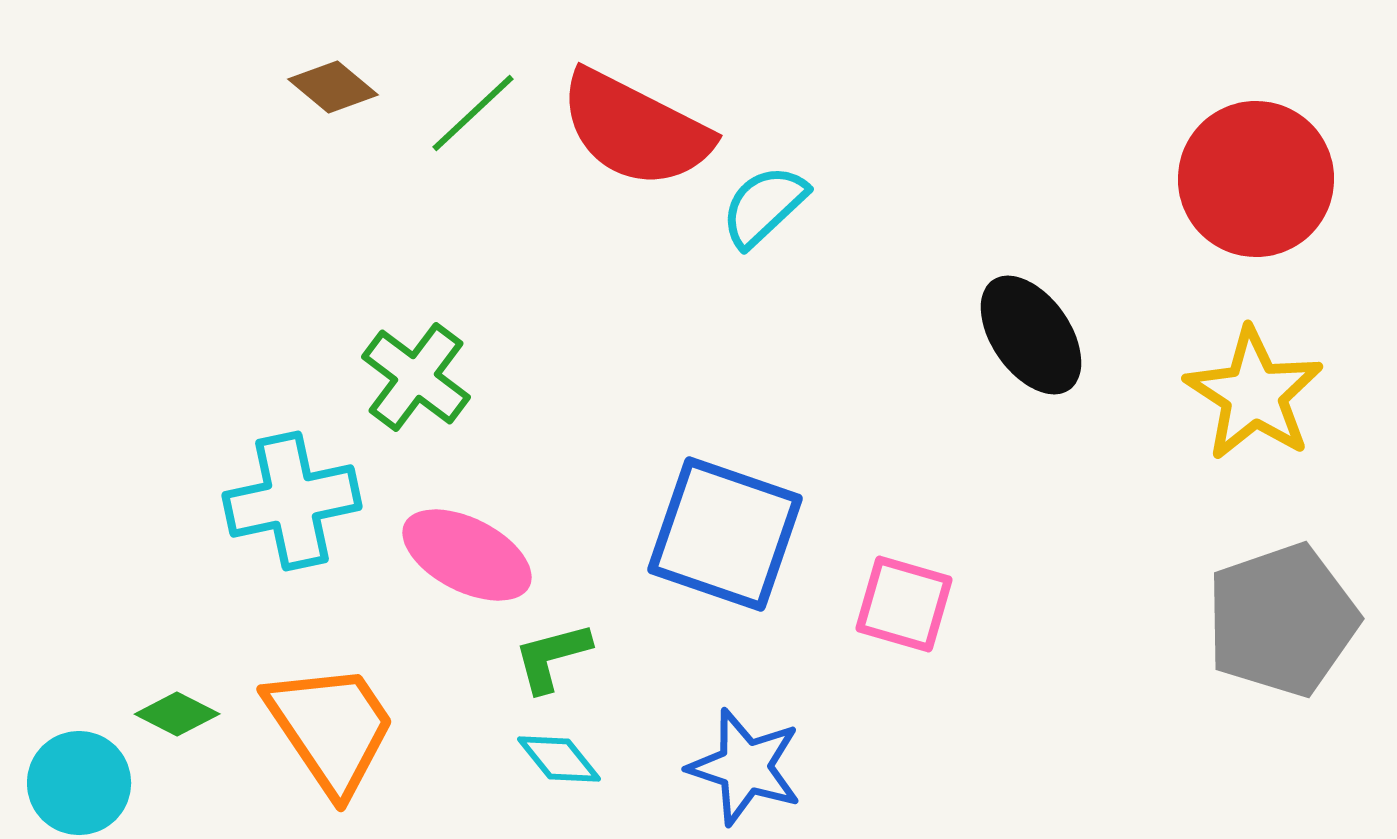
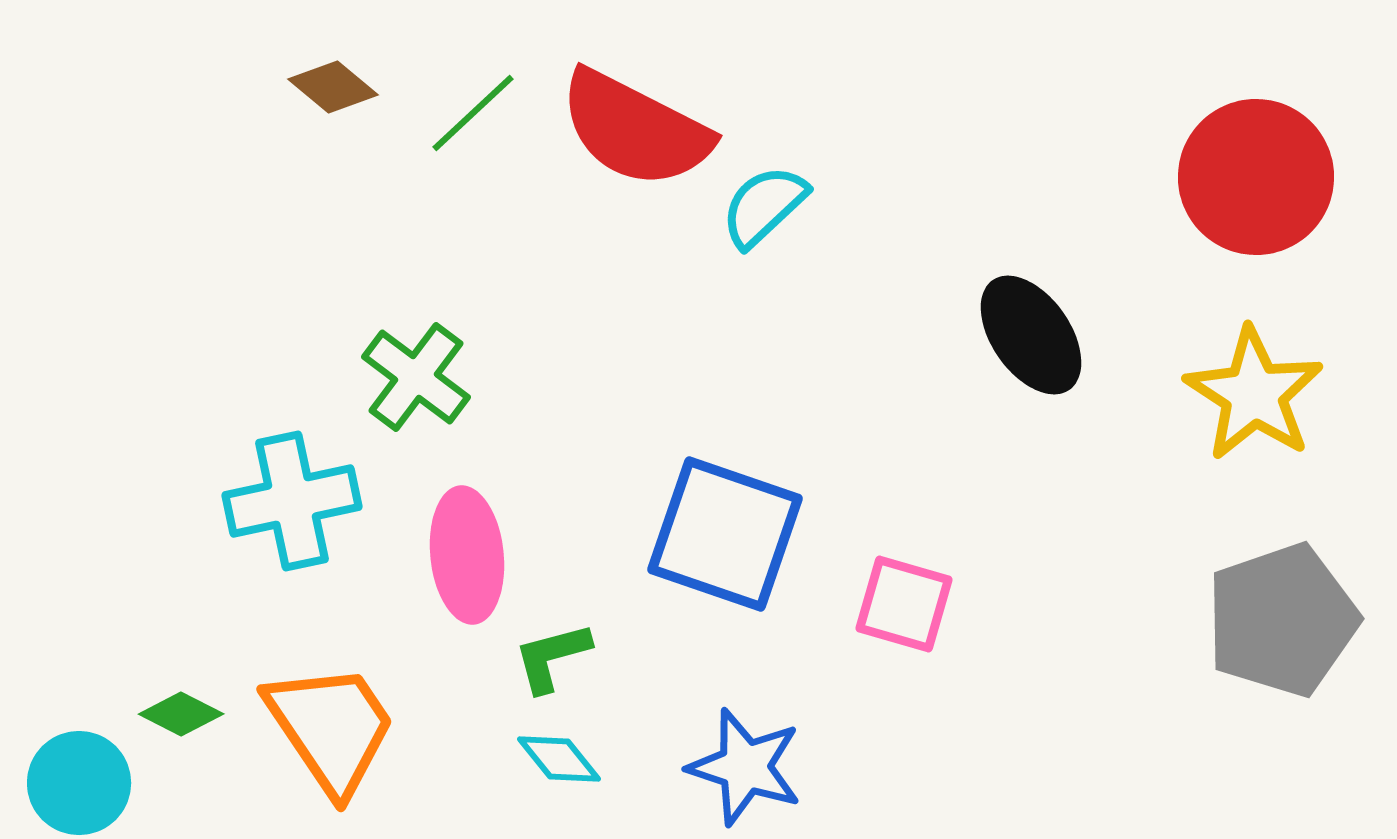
red circle: moved 2 px up
pink ellipse: rotated 57 degrees clockwise
green diamond: moved 4 px right
